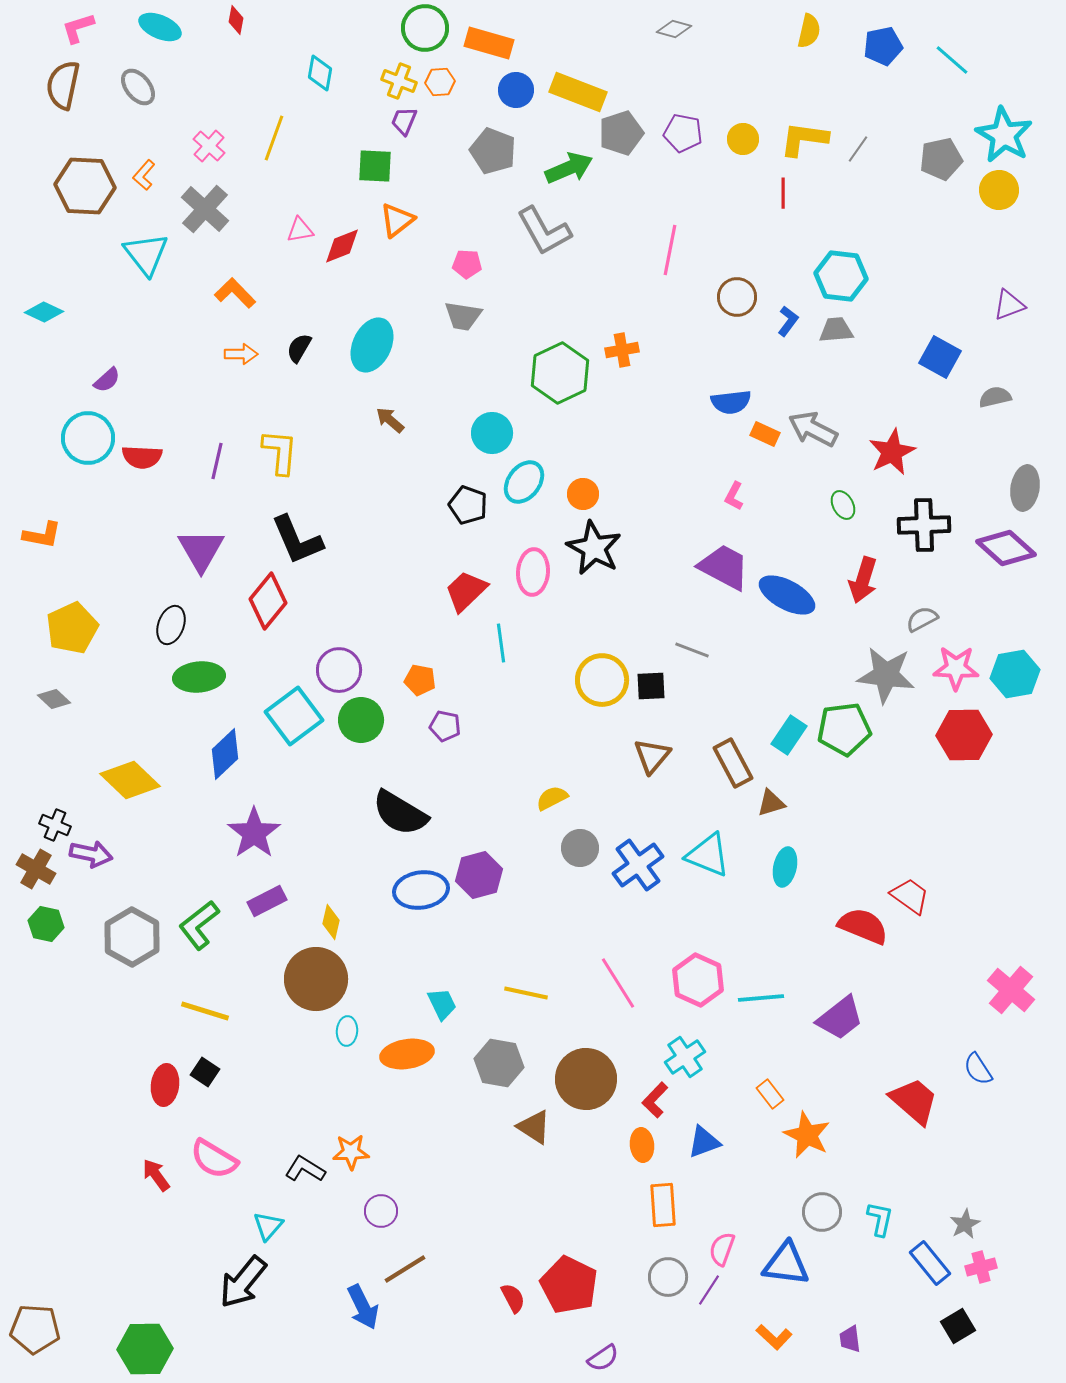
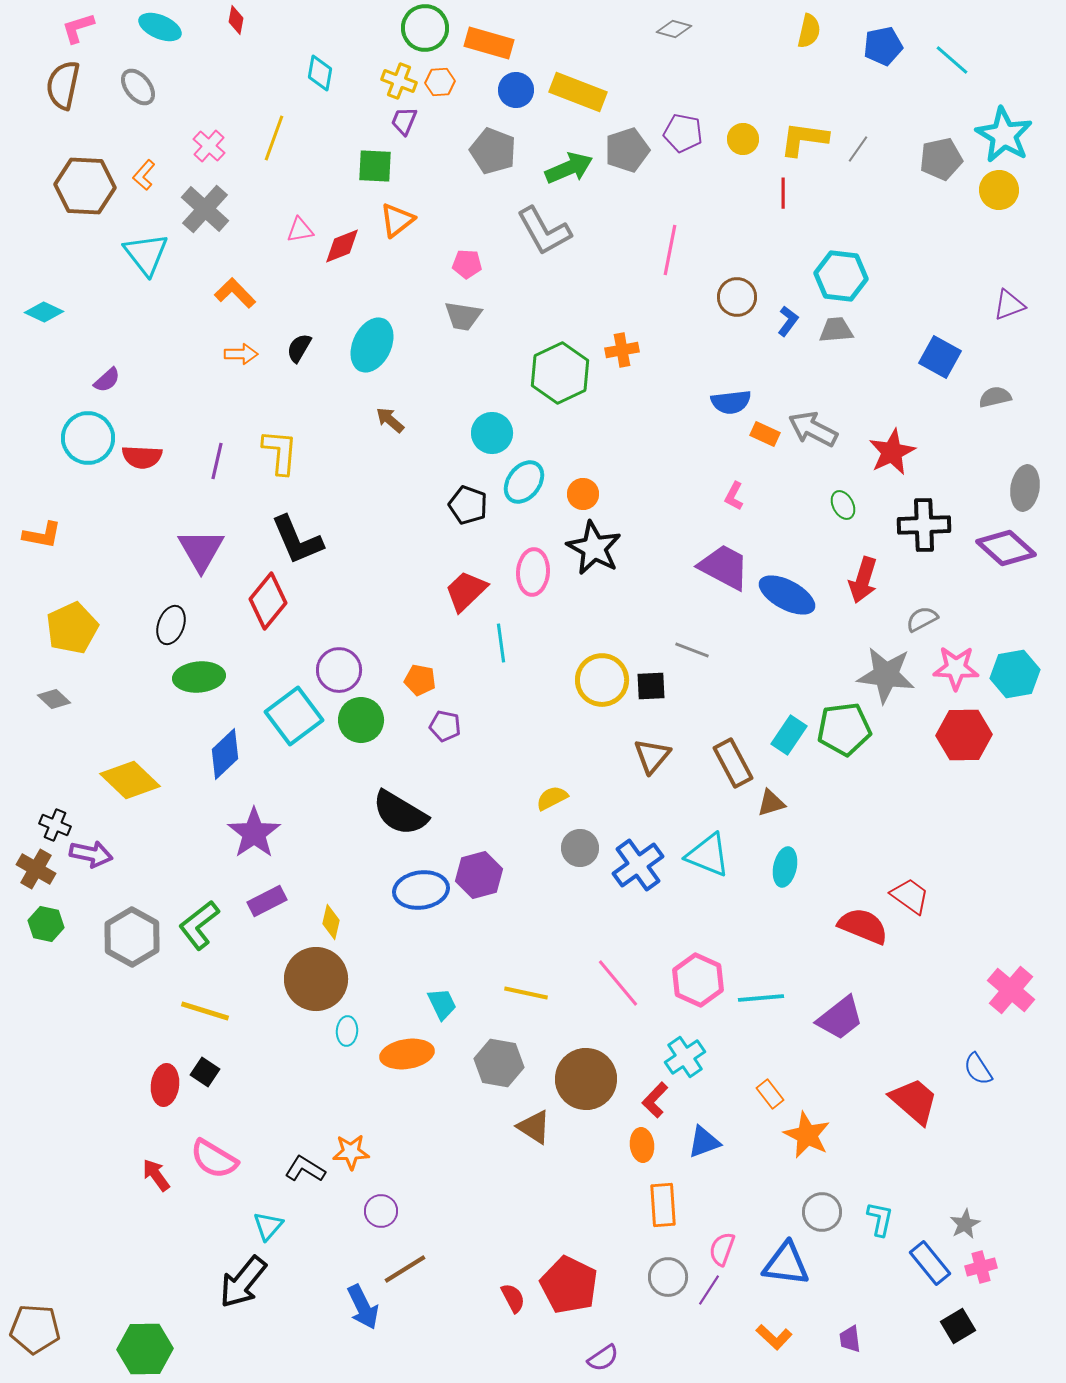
gray pentagon at (621, 133): moved 6 px right, 17 px down
pink line at (618, 983): rotated 8 degrees counterclockwise
